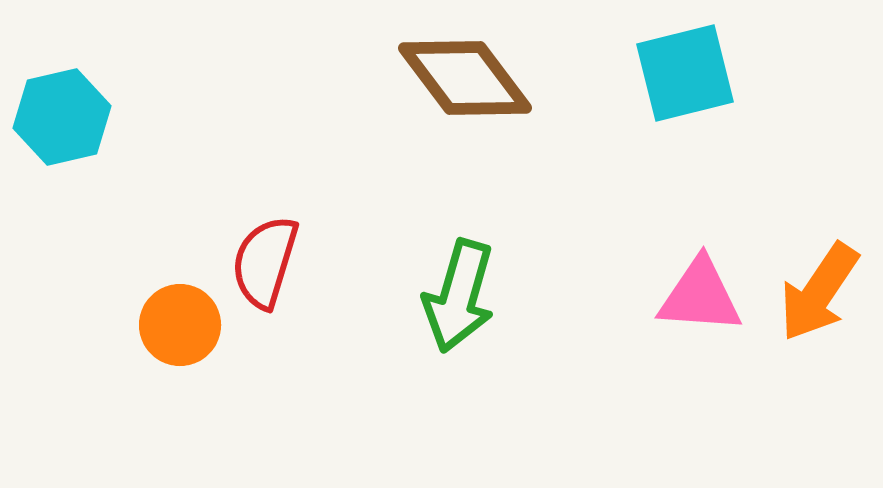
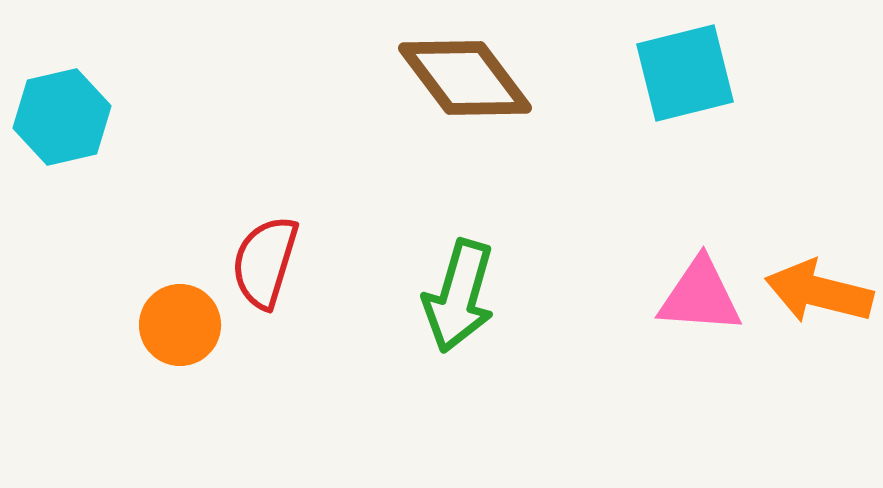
orange arrow: rotated 70 degrees clockwise
